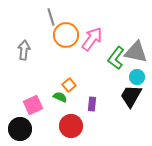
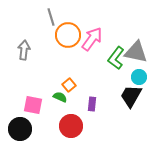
orange circle: moved 2 px right
cyan circle: moved 2 px right
pink square: rotated 36 degrees clockwise
